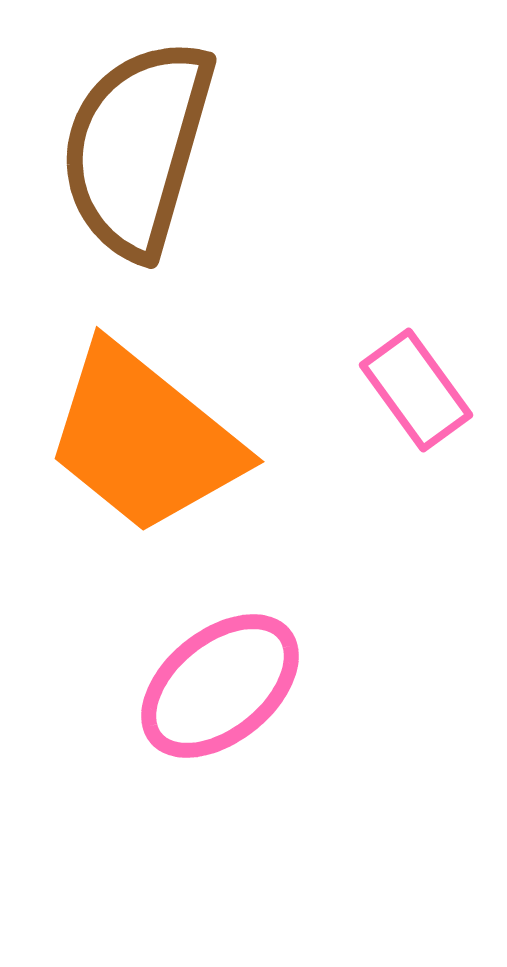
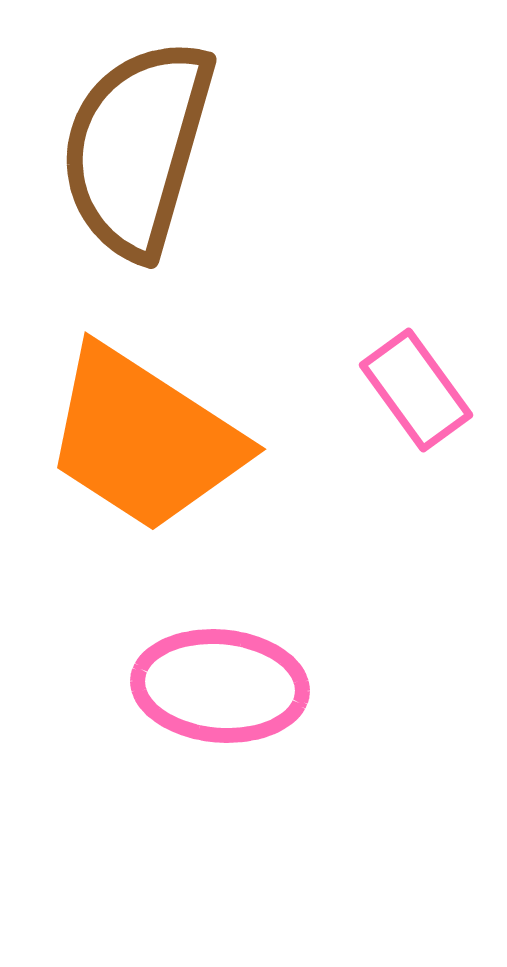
orange trapezoid: rotated 6 degrees counterclockwise
pink ellipse: rotated 44 degrees clockwise
